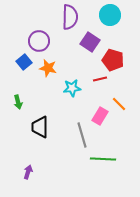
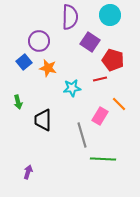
black trapezoid: moved 3 px right, 7 px up
